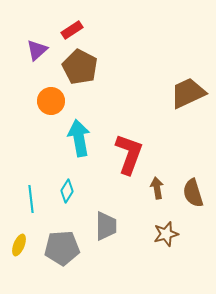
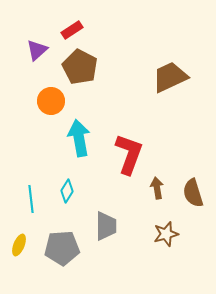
brown trapezoid: moved 18 px left, 16 px up
